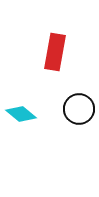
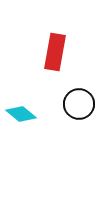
black circle: moved 5 px up
